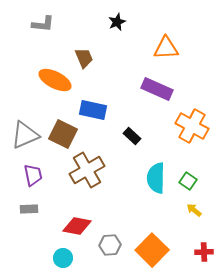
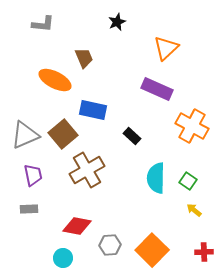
orange triangle: rotated 40 degrees counterclockwise
brown square: rotated 24 degrees clockwise
